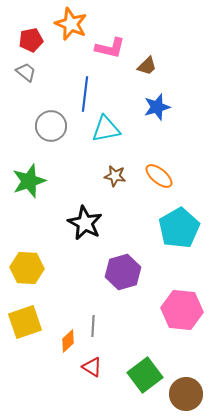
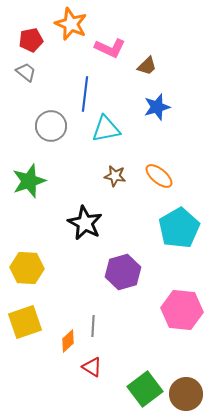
pink L-shape: rotated 12 degrees clockwise
green square: moved 14 px down
